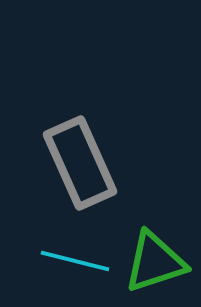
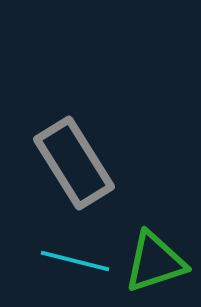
gray rectangle: moved 6 px left; rotated 8 degrees counterclockwise
